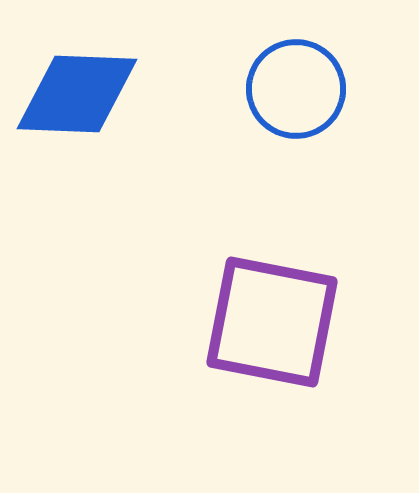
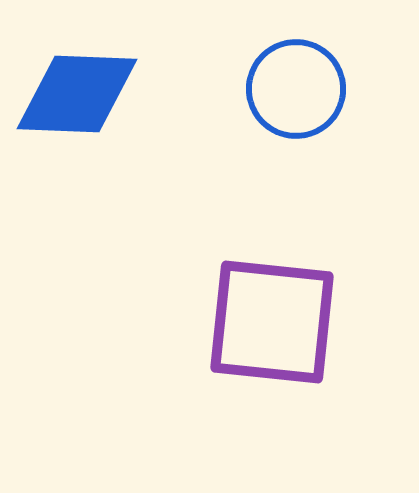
purple square: rotated 5 degrees counterclockwise
